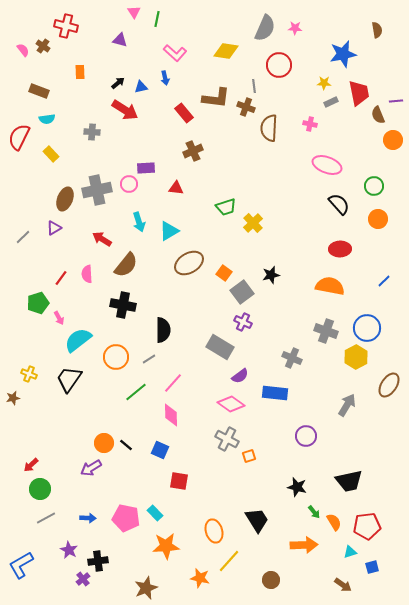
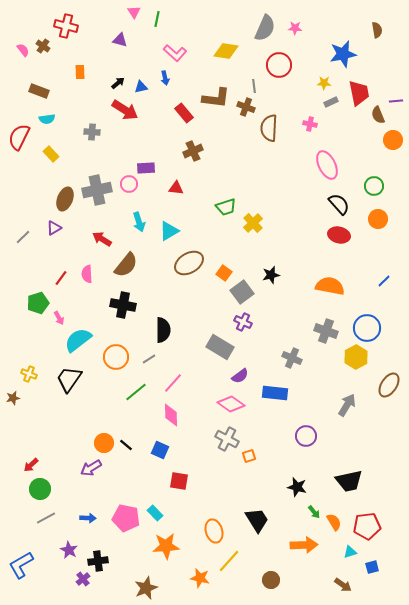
pink ellipse at (327, 165): rotated 44 degrees clockwise
red ellipse at (340, 249): moved 1 px left, 14 px up; rotated 15 degrees clockwise
